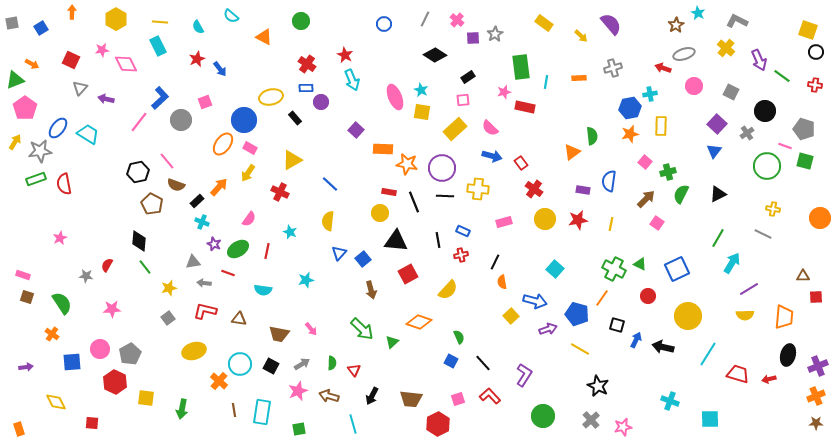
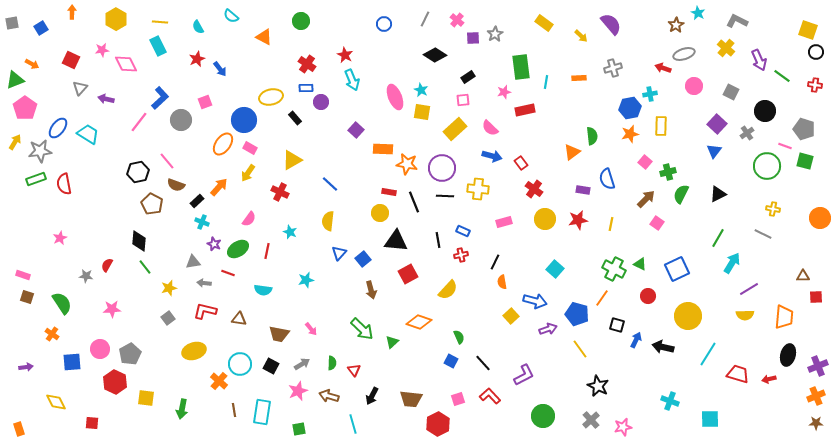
red rectangle at (525, 107): moved 3 px down; rotated 24 degrees counterclockwise
blue semicircle at (609, 181): moved 2 px left, 2 px up; rotated 25 degrees counterclockwise
yellow line at (580, 349): rotated 24 degrees clockwise
purple L-shape at (524, 375): rotated 30 degrees clockwise
